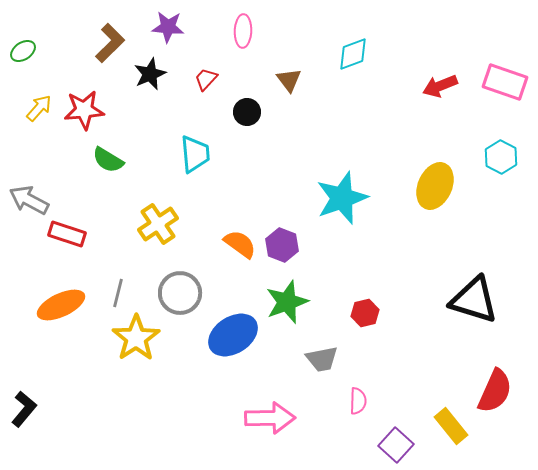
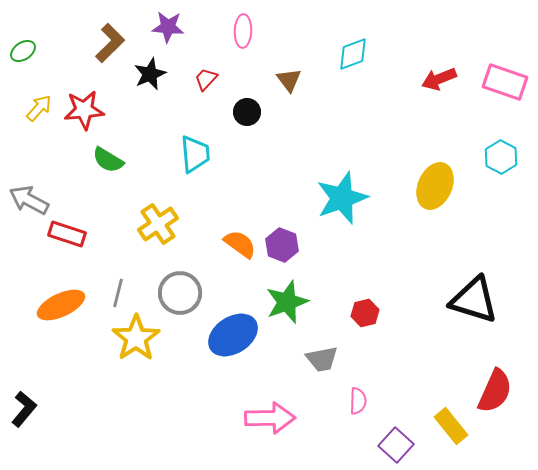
red arrow: moved 1 px left, 7 px up
